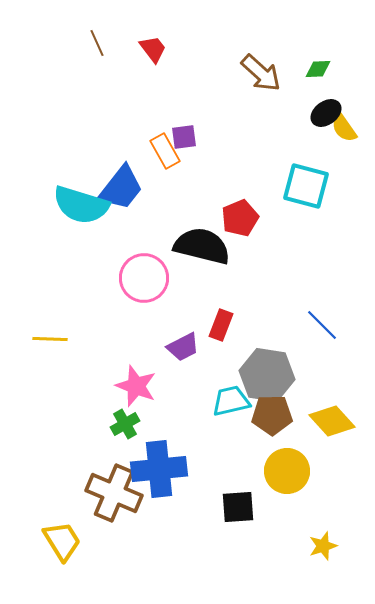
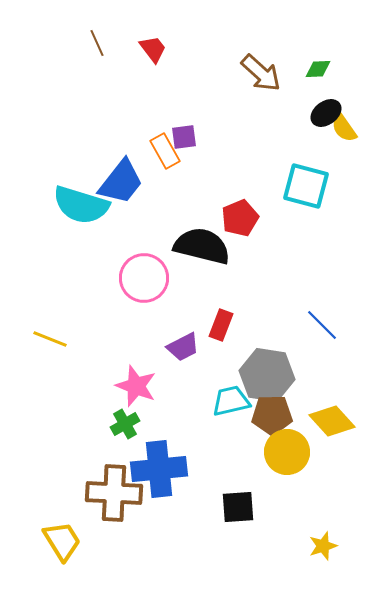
blue trapezoid: moved 6 px up
yellow line: rotated 20 degrees clockwise
yellow circle: moved 19 px up
brown cross: rotated 20 degrees counterclockwise
